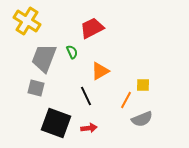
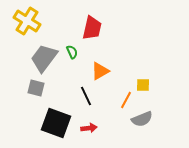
red trapezoid: rotated 130 degrees clockwise
gray trapezoid: rotated 16 degrees clockwise
